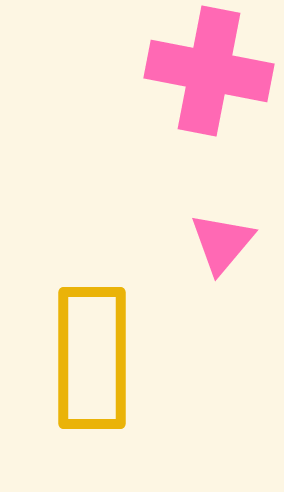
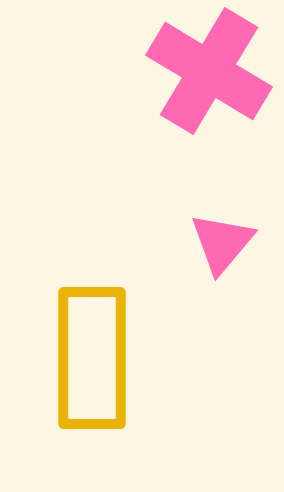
pink cross: rotated 20 degrees clockwise
